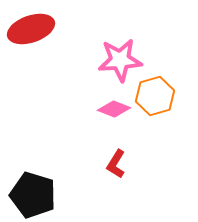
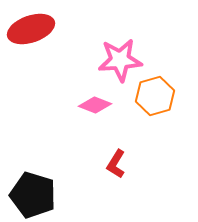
pink diamond: moved 19 px left, 4 px up
